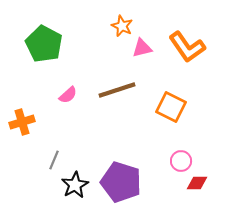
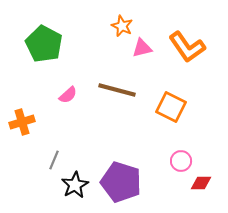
brown line: rotated 33 degrees clockwise
red diamond: moved 4 px right
